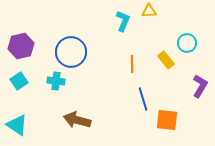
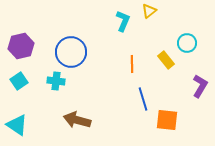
yellow triangle: rotated 35 degrees counterclockwise
